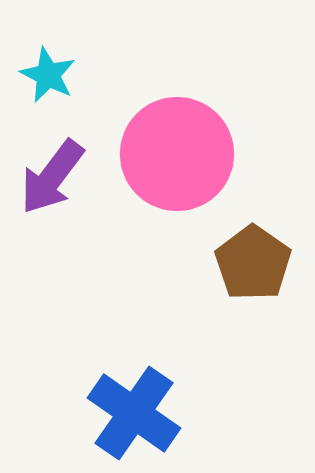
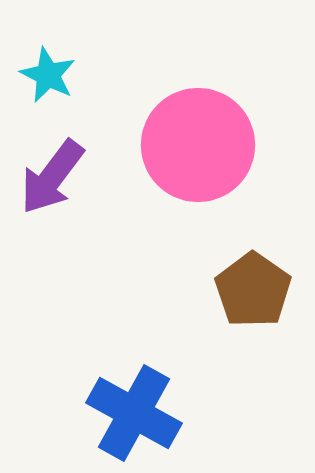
pink circle: moved 21 px right, 9 px up
brown pentagon: moved 27 px down
blue cross: rotated 6 degrees counterclockwise
